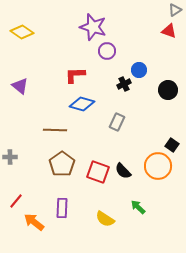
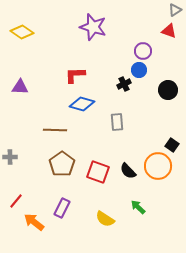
purple circle: moved 36 px right
purple triangle: moved 1 px down; rotated 36 degrees counterclockwise
gray rectangle: rotated 30 degrees counterclockwise
black semicircle: moved 5 px right
purple rectangle: rotated 24 degrees clockwise
